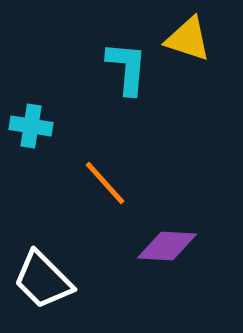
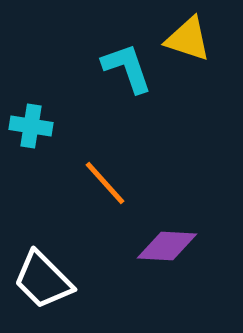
cyan L-shape: rotated 24 degrees counterclockwise
